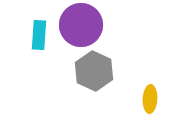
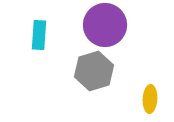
purple circle: moved 24 px right
gray hexagon: rotated 18 degrees clockwise
